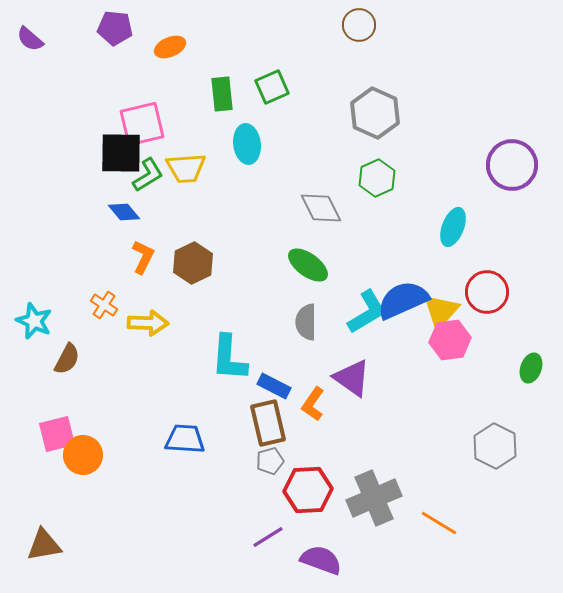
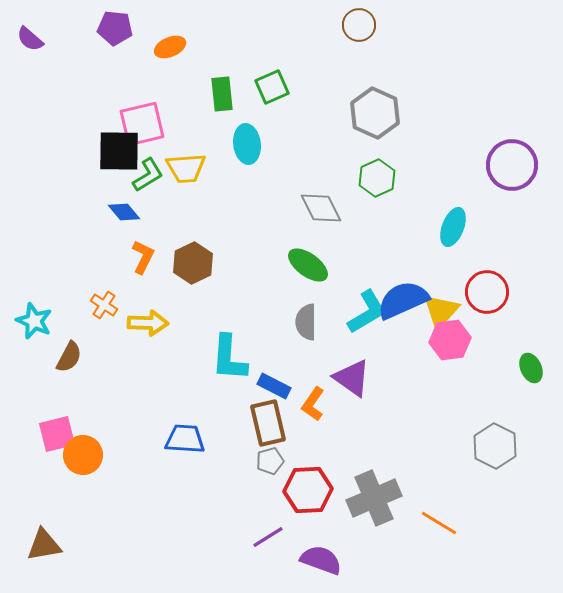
black square at (121, 153): moved 2 px left, 2 px up
brown semicircle at (67, 359): moved 2 px right, 2 px up
green ellipse at (531, 368): rotated 44 degrees counterclockwise
